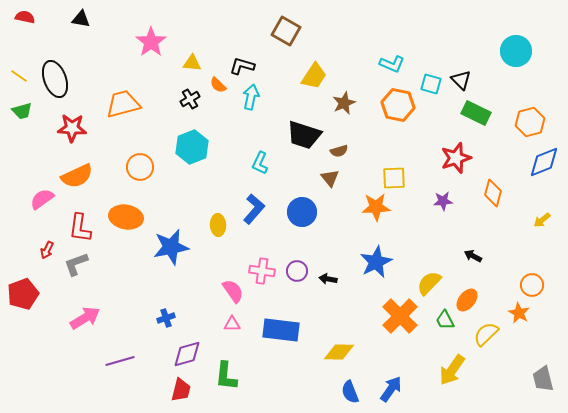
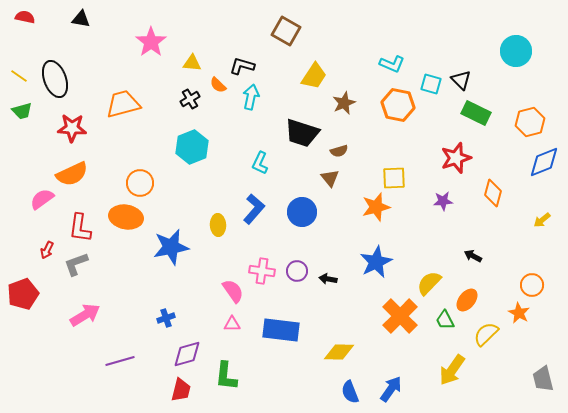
black trapezoid at (304, 135): moved 2 px left, 2 px up
orange circle at (140, 167): moved 16 px down
orange semicircle at (77, 176): moved 5 px left, 2 px up
orange star at (376, 207): rotated 12 degrees counterclockwise
pink arrow at (85, 318): moved 3 px up
